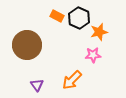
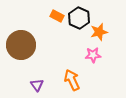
brown circle: moved 6 px left
orange arrow: rotated 110 degrees clockwise
